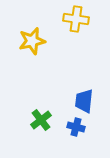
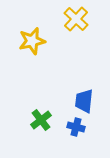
yellow cross: rotated 35 degrees clockwise
